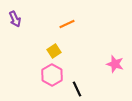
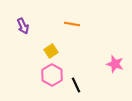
purple arrow: moved 8 px right, 7 px down
orange line: moved 5 px right; rotated 35 degrees clockwise
yellow square: moved 3 px left
black line: moved 1 px left, 4 px up
